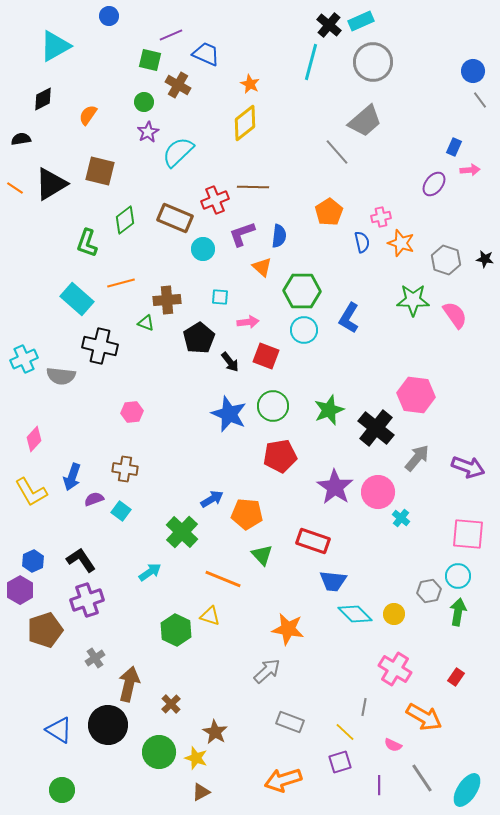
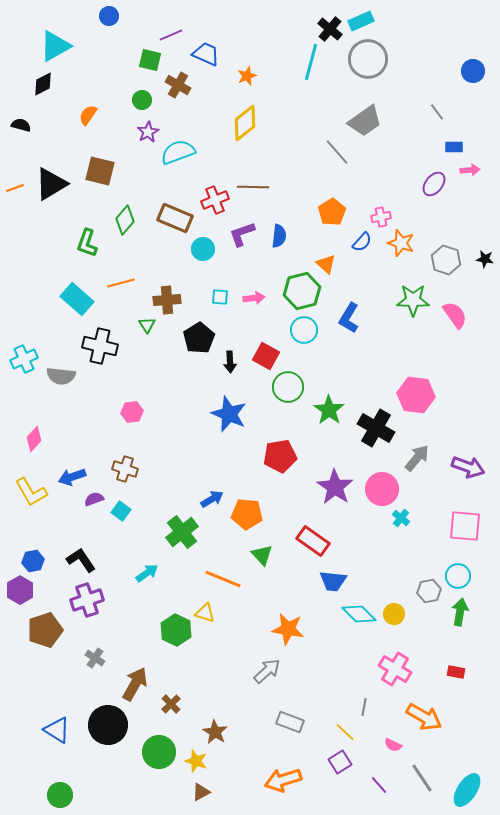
black cross at (329, 25): moved 1 px right, 4 px down
gray circle at (373, 62): moved 5 px left, 3 px up
orange star at (250, 84): moved 3 px left, 8 px up; rotated 24 degrees clockwise
black diamond at (43, 99): moved 15 px up
gray line at (480, 100): moved 43 px left, 12 px down
green circle at (144, 102): moved 2 px left, 2 px up
gray trapezoid at (365, 121): rotated 6 degrees clockwise
black semicircle at (21, 139): moved 14 px up; rotated 24 degrees clockwise
blue rectangle at (454, 147): rotated 66 degrees clockwise
cyan semicircle at (178, 152): rotated 24 degrees clockwise
orange line at (15, 188): rotated 54 degrees counterclockwise
orange pentagon at (329, 212): moved 3 px right
green diamond at (125, 220): rotated 12 degrees counterclockwise
blue semicircle at (362, 242): rotated 55 degrees clockwise
orange triangle at (262, 267): moved 64 px right, 3 px up
green hexagon at (302, 291): rotated 15 degrees counterclockwise
pink arrow at (248, 322): moved 6 px right, 24 px up
green triangle at (146, 323): moved 1 px right, 2 px down; rotated 36 degrees clockwise
red square at (266, 356): rotated 8 degrees clockwise
black arrow at (230, 362): rotated 35 degrees clockwise
green circle at (273, 406): moved 15 px right, 19 px up
green star at (329, 410): rotated 16 degrees counterclockwise
black cross at (376, 428): rotated 9 degrees counterclockwise
brown cross at (125, 469): rotated 10 degrees clockwise
blue arrow at (72, 477): rotated 52 degrees clockwise
pink circle at (378, 492): moved 4 px right, 3 px up
green cross at (182, 532): rotated 8 degrees clockwise
pink square at (468, 534): moved 3 px left, 8 px up
red rectangle at (313, 541): rotated 16 degrees clockwise
blue hexagon at (33, 561): rotated 15 degrees clockwise
cyan arrow at (150, 572): moved 3 px left, 1 px down
green arrow at (458, 612): moved 2 px right
cyan diamond at (355, 614): moved 4 px right
yellow triangle at (210, 616): moved 5 px left, 3 px up
gray cross at (95, 658): rotated 24 degrees counterclockwise
red rectangle at (456, 677): moved 5 px up; rotated 66 degrees clockwise
brown arrow at (129, 684): moved 6 px right; rotated 16 degrees clockwise
blue triangle at (59, 730): moved 2 px left
yellow star at (196, 758): moved 3 px down
purple square at (340, 762): rotated 15 degrees counterclockwise
purple line at (379, 785): rotated 42 degrees counterclockwise
green circle at (62, 790): moved 2 px left, 5 px down
